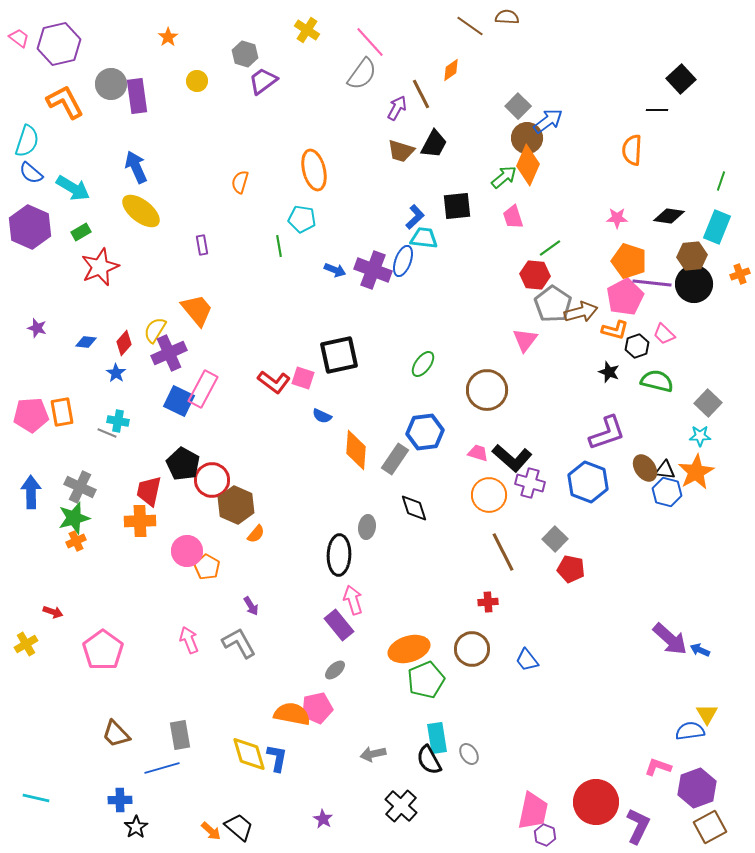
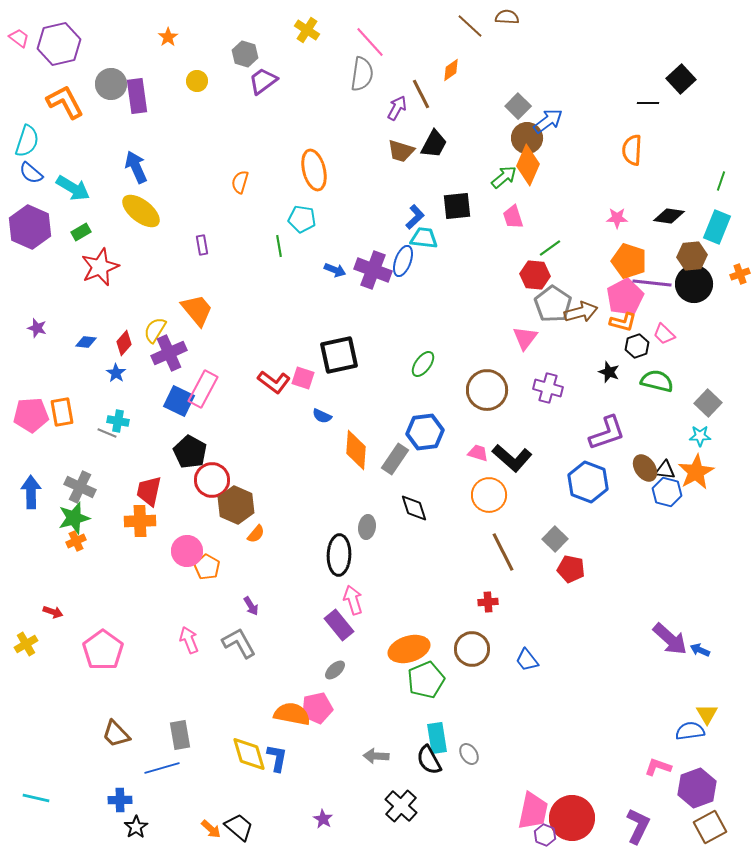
brown line at (470, 26): rotated 8 degrees clockwise
gray semicircle at (362, 74): rotated 28 degrees counterclockwise
black line at (657, 110): moved 9 px left, 7 px up
orange L-shape at (615, 330): moved 8 px right, 8 px up
pink triangle at (525, 340): moved 2 px up
black pentagon at (183, 464): moved 7 px right, 12 px up
purple cross at (530, 483): moved 18 px right, 95 px up
gray arrow at (373, 754): moved 3 px right, 2 px down; rotated 15 degrees clockwise
red circle at (596, 802): moved 24 px left, 16 px down
orange arrow at (211, 831): moved 2 px up
